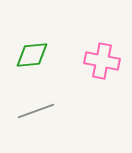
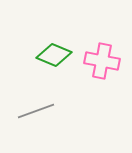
green diamond: moved 22 px right; rotated 28 degrees clockwise
